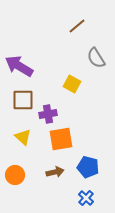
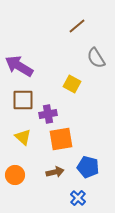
blue cross: moved 8 px left
